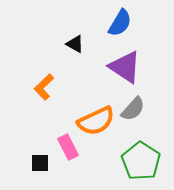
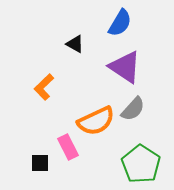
green pentagon: moved 3 px down
